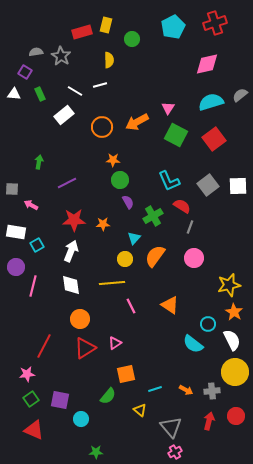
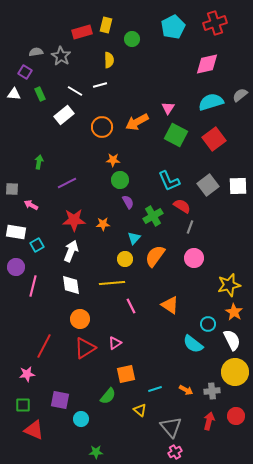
green square at (31, 399): moved 8 px left, 6 px down; rotated 35 degrees clockwise
